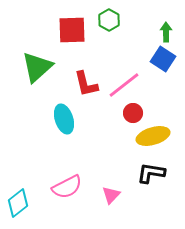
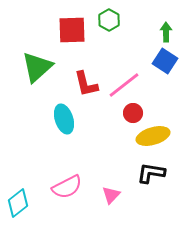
blue square: moved 2 px right, 2 px down
